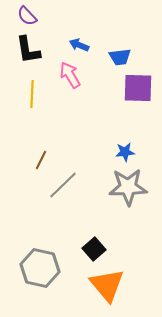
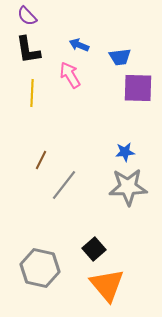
yellow line: moved 1 px up
gray line: moved 1 px right; rotated 8 degrees counterclockwise
